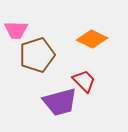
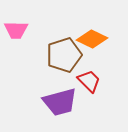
brown pentagon: moved 27 px right
red trapezoid: moved 5 px right
